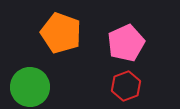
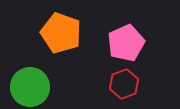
red hexagon: moved 2 px left, 2 px up
